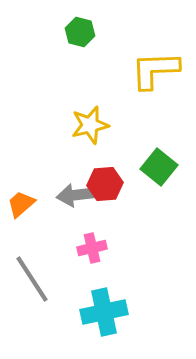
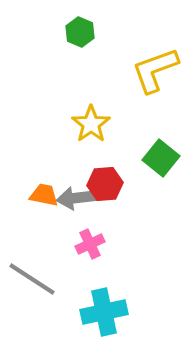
green hexagon: rotated 8 degrees clockwise
yellow L-shape: rotated 18 degrees counterclockwise
yellow star: moved 1 px right, 1 px up; rotated 21 degrees counterclockwise
green square: moved 2 px right, 9 px up
gray arrow: moved 3 px down
orange trapezoid: moved 23 px right, 9 px up; rotated 52 degrees clockwise
pink cross: moved 2 px left, 4 px up; rotated 12 degrees counterclockwise
gray line: rotated 24 degrees counterclockwise
